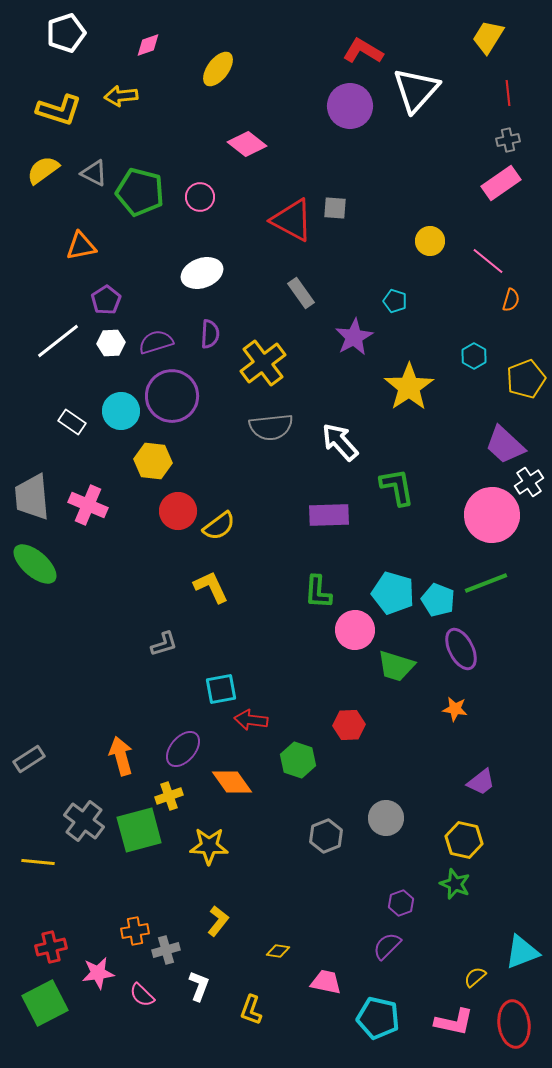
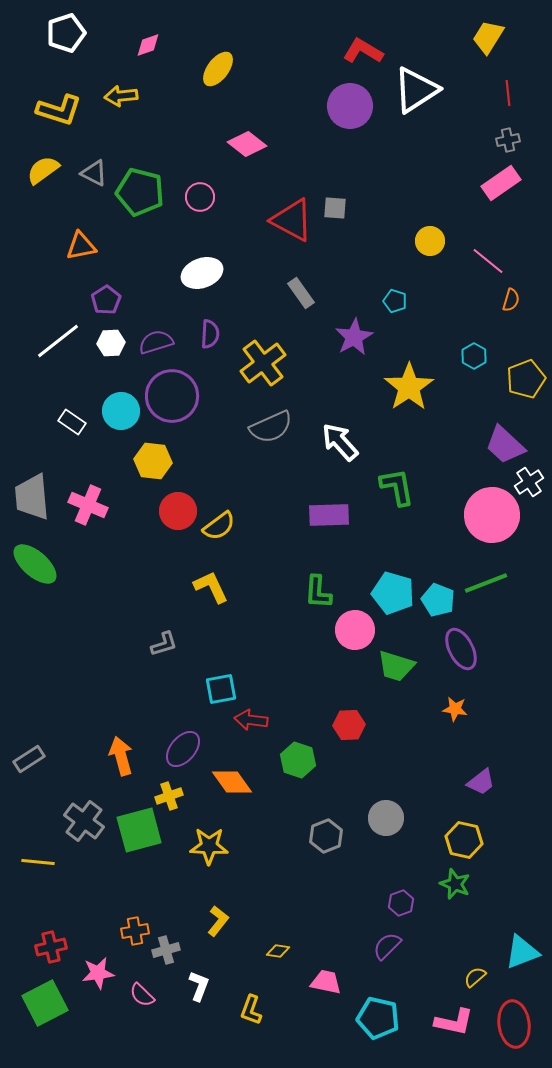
white triangle at (416, 90): rotated 15 degrees clockwise
gray semicircle at (271, 427): rotated 18 degrees counterclockwise
